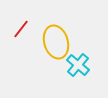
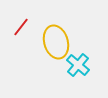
red line: moved 2 px up
